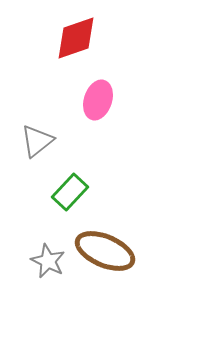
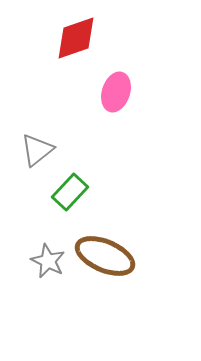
pink ellipse: moved 18 px right, 8 px up
gray triangle: moved 9 px down
brown ellipse: moved 5 px down
